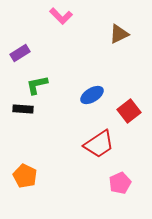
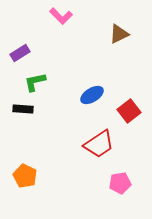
green L-shape: moved 2 px left, 3 px up
pink pentagon: rotated 15 degrees clockwise
